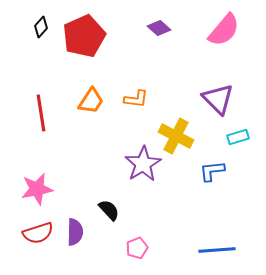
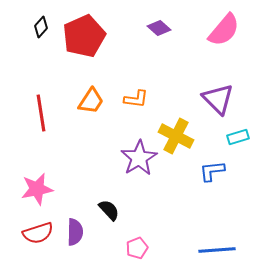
purple star: moved 4 px left, 6 px up
